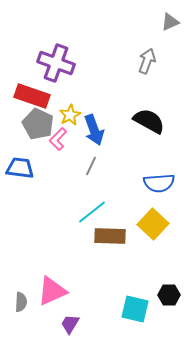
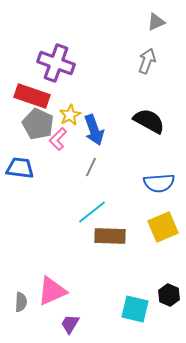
gray triangle: moved 14 px left
gray line: moved 1 px down
yellow square: moved 10 px right, 3 px down; rotated 24 degrees clockwise
black hexagon: rotated 25 degrees clockwise
